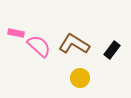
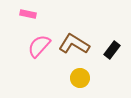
pink rectangle: moved 12 px right, 19 px up
pink semicircle: rotated 90 degrees counterclockwise
